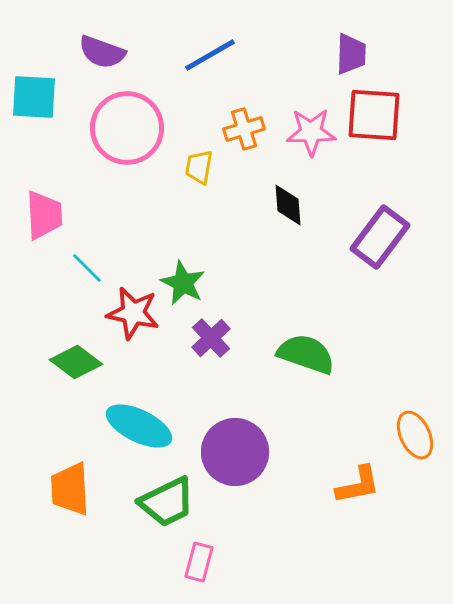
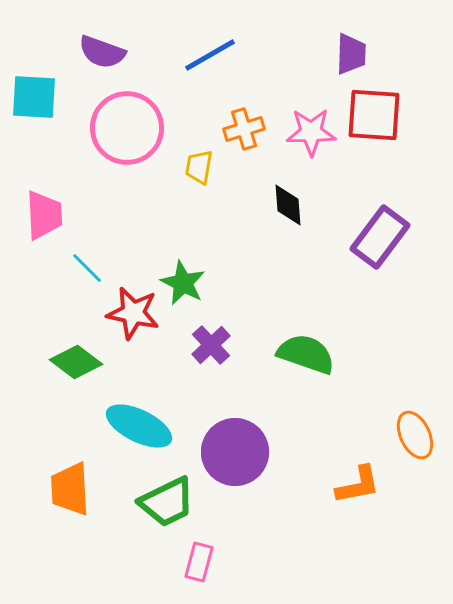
purple cross: moved 7 px down
